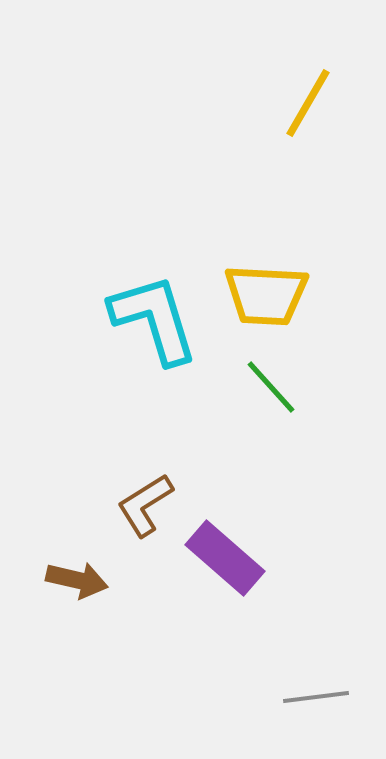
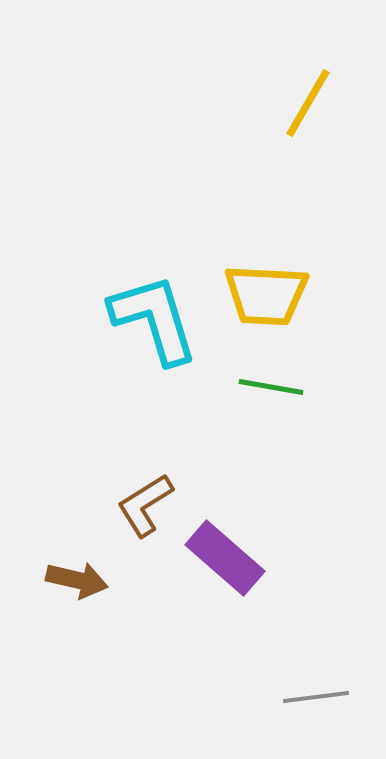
green line: rotated 38 degrees counterclockwise
